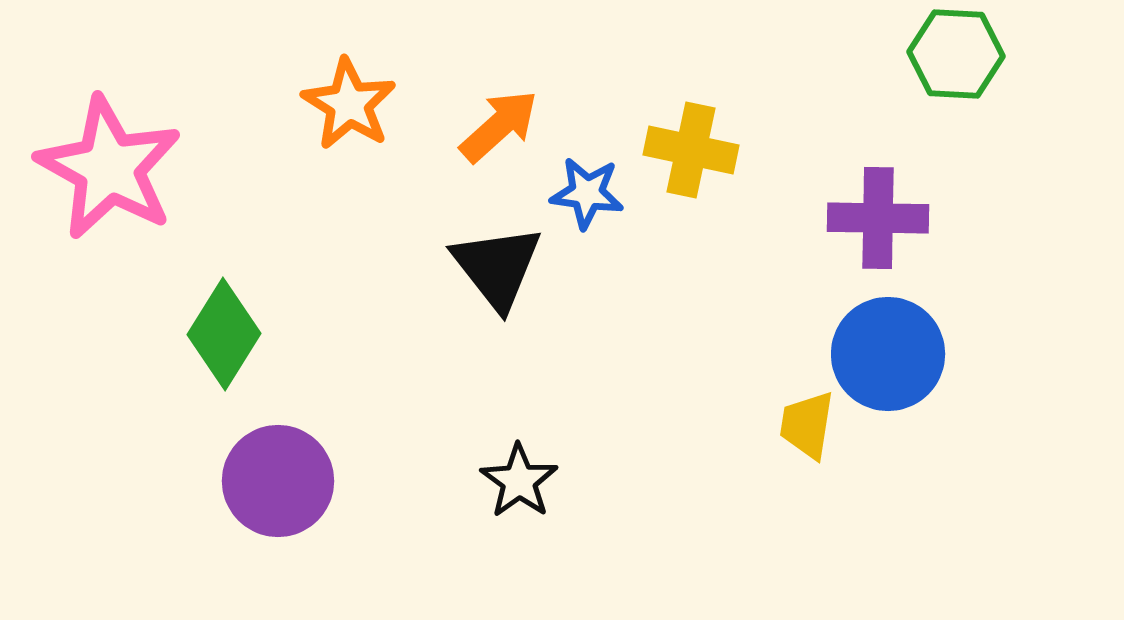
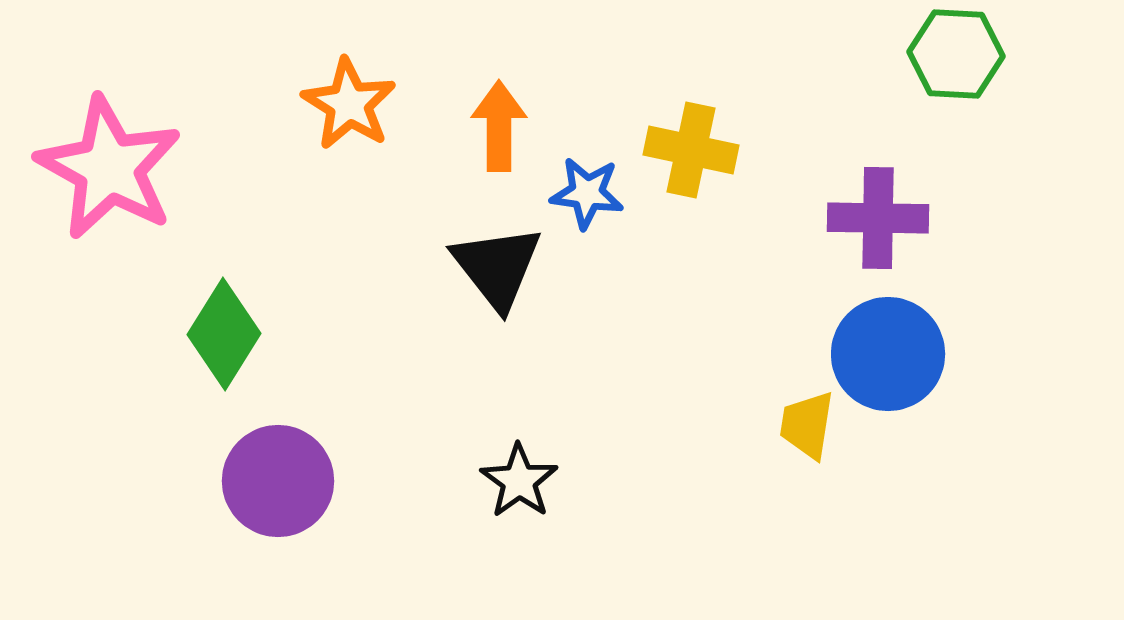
orange arrow: rotated 48 degrees counterclockwise
